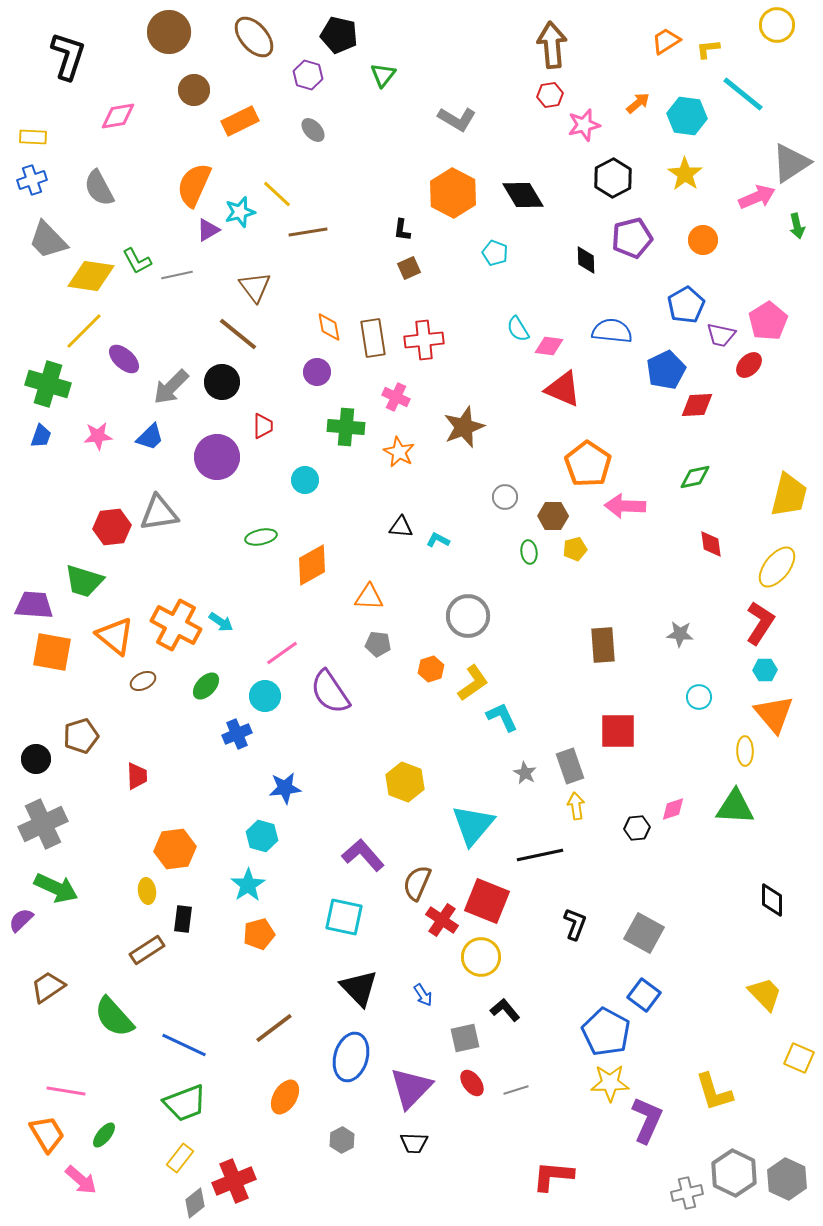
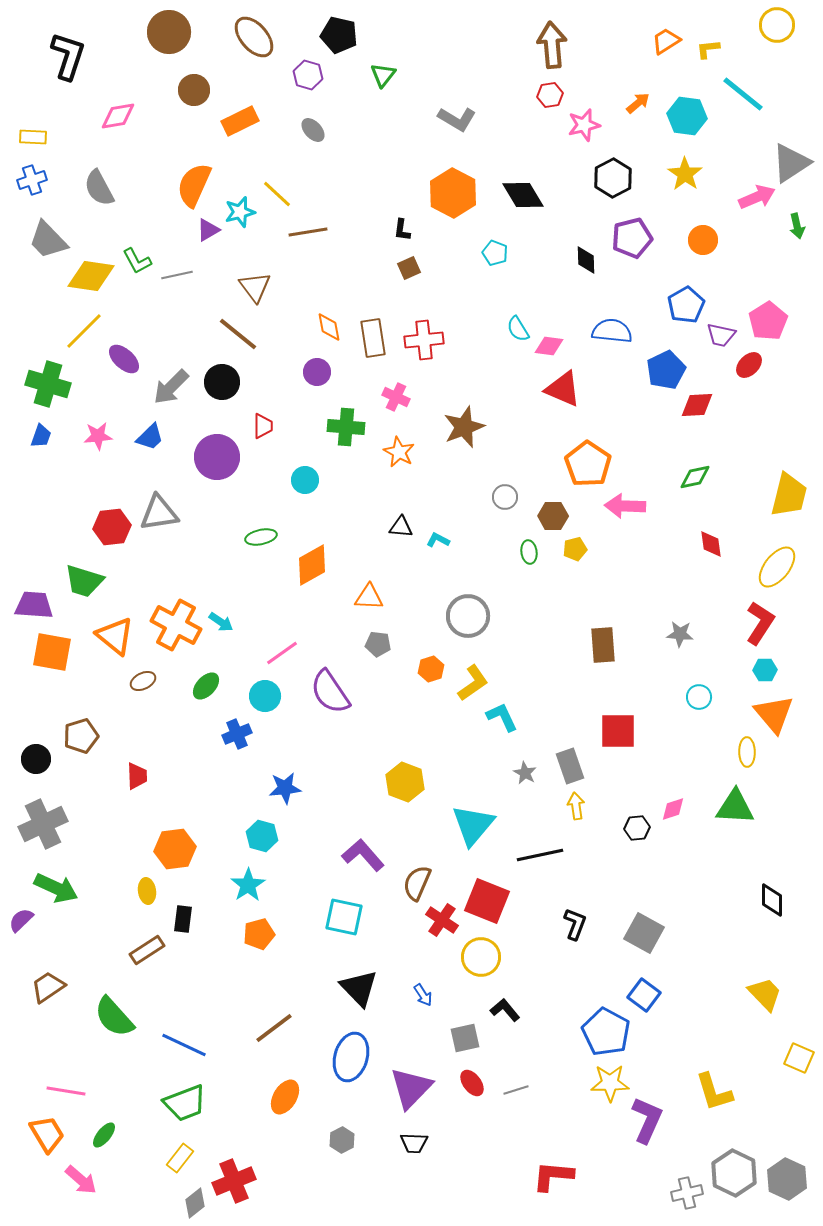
yellow ellipse at (745, 751): moved 2 px right, 1 px down
